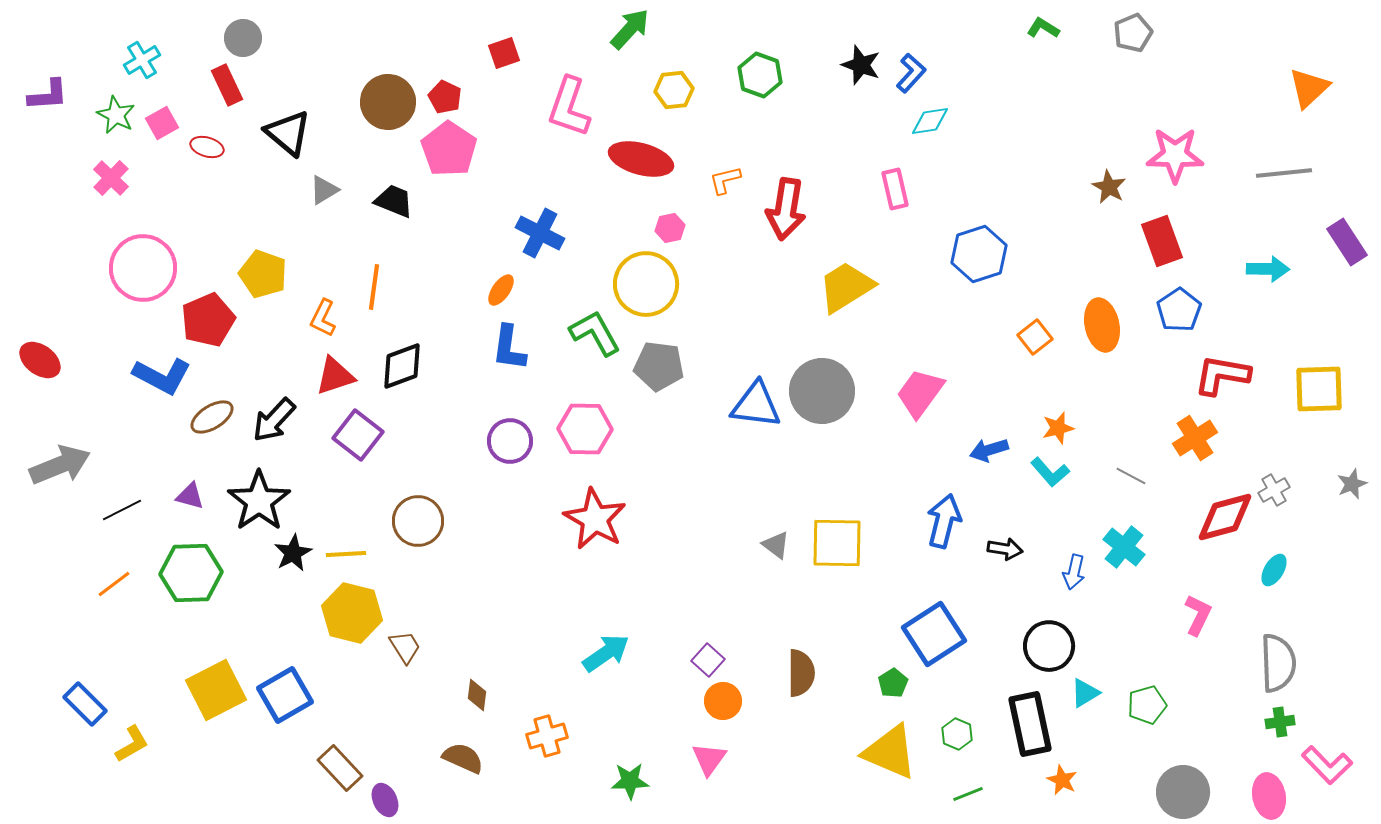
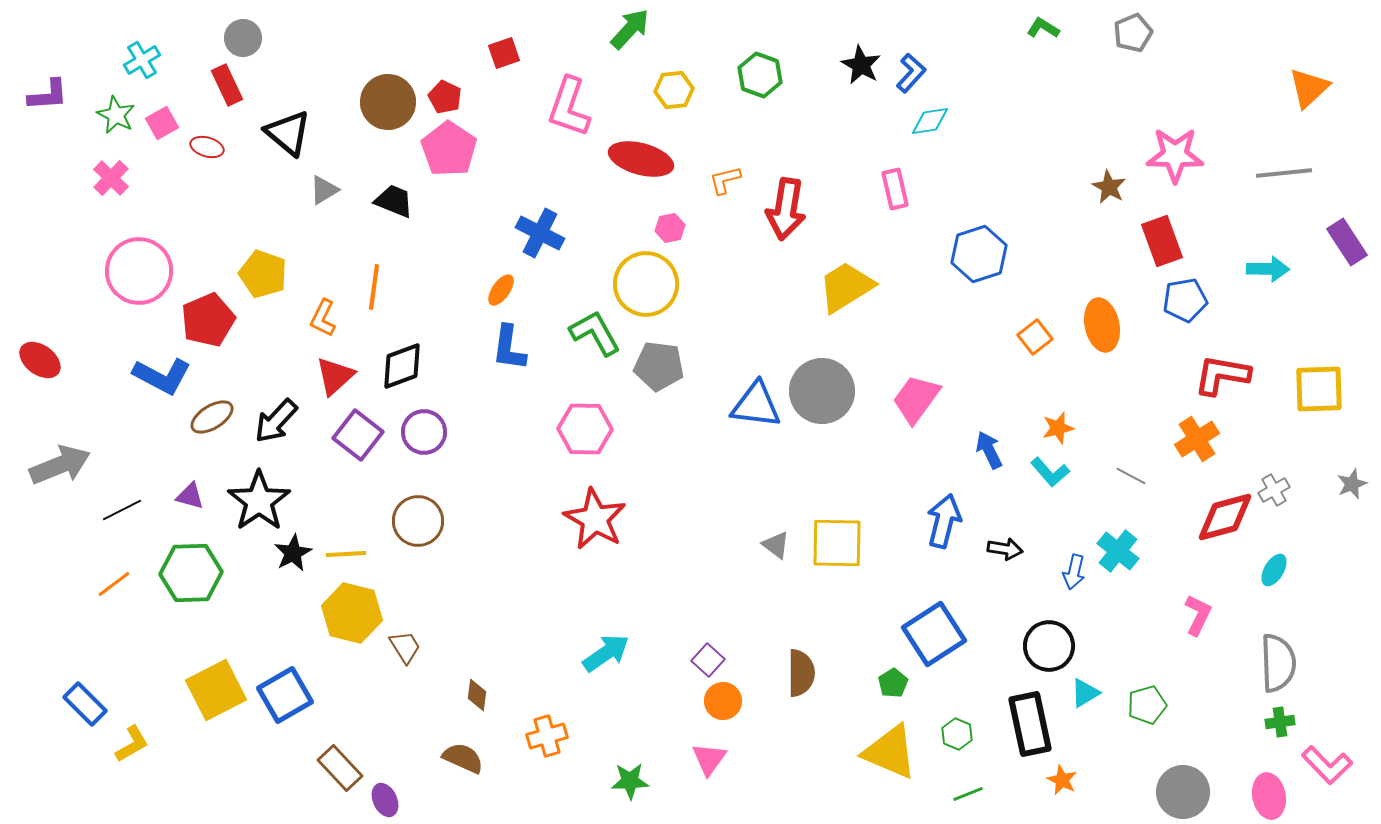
black star at (861, 65): rotated 9 degrees clockwise
pink circle at (143, 268): moved 4 px left, 3 px down
blue pentagon at (1179, 310): moved 6 px right, 10 px up; rotated 24 degrees clockwise
red triangle at (335, 376): rotated 24 degrees counterclockwise
pink trapezoid at (920, 393): moved 4 px left, 6 px down
black arrow at (274, 420): moved 2 px right, 1 px down
orange cross at (1195, 438): moved 2 px right, 1 px down
purple circle at (510, 441): moved 86 px left, 9 px up
blue arrow at (989, 450): rotated 81 degrees clockwise
cyan cross at (1124, 547): moved 6 px left, 4 px down
